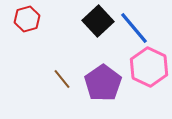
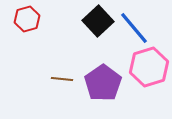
pink hexagon: rotated 18 degrees clockwise
brown line: rotated 45 degrees counterclockwise
